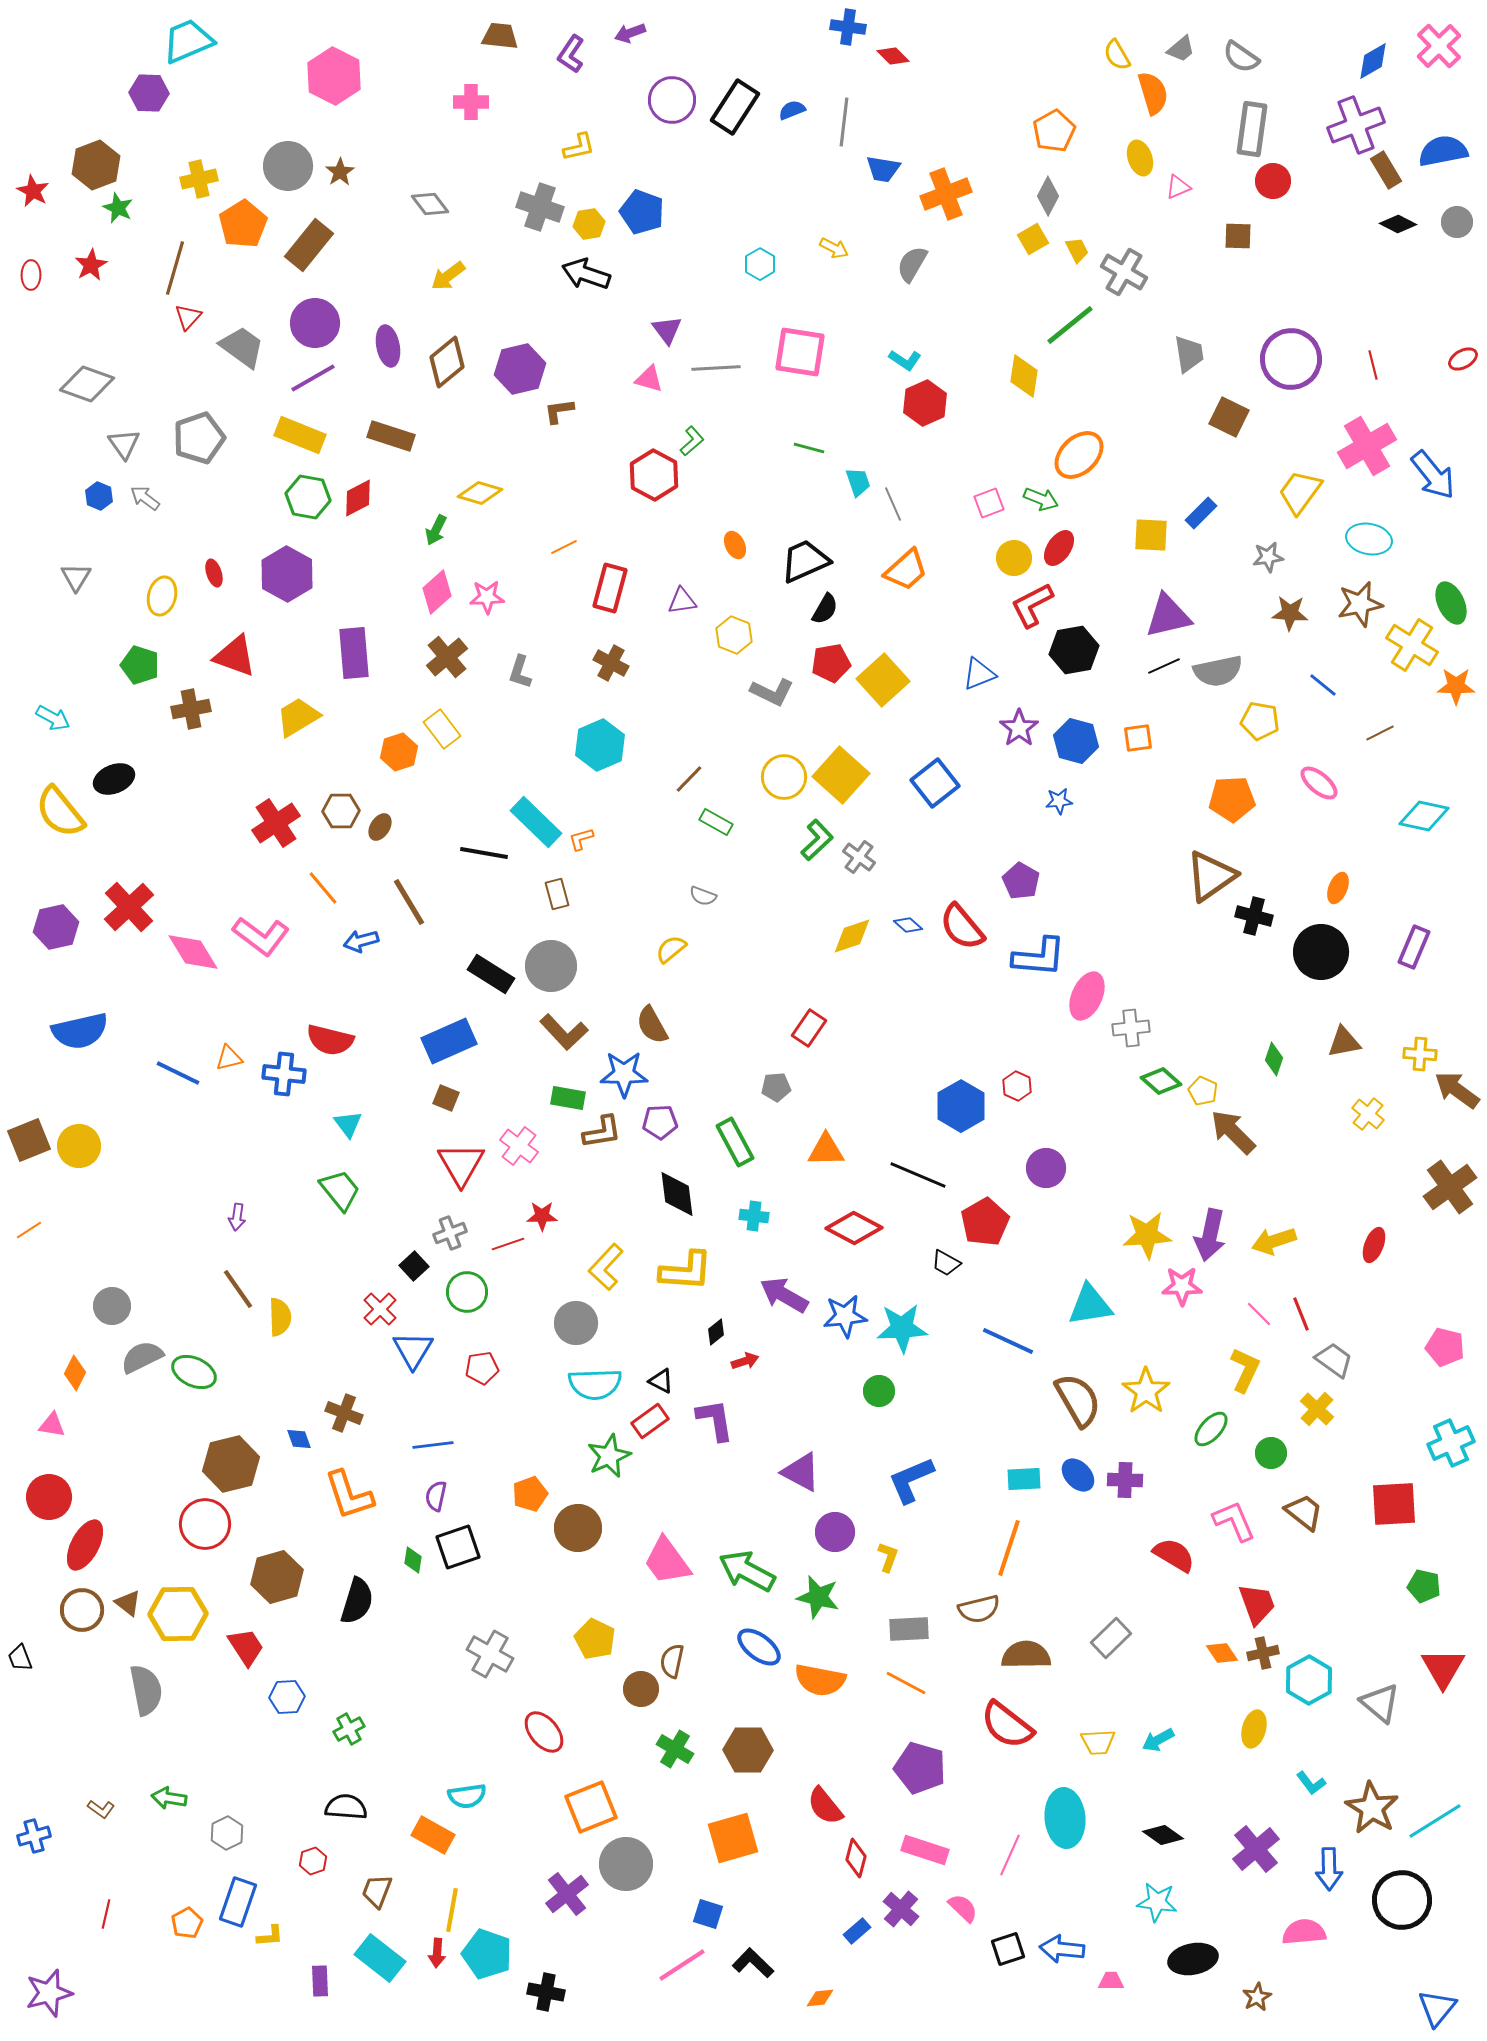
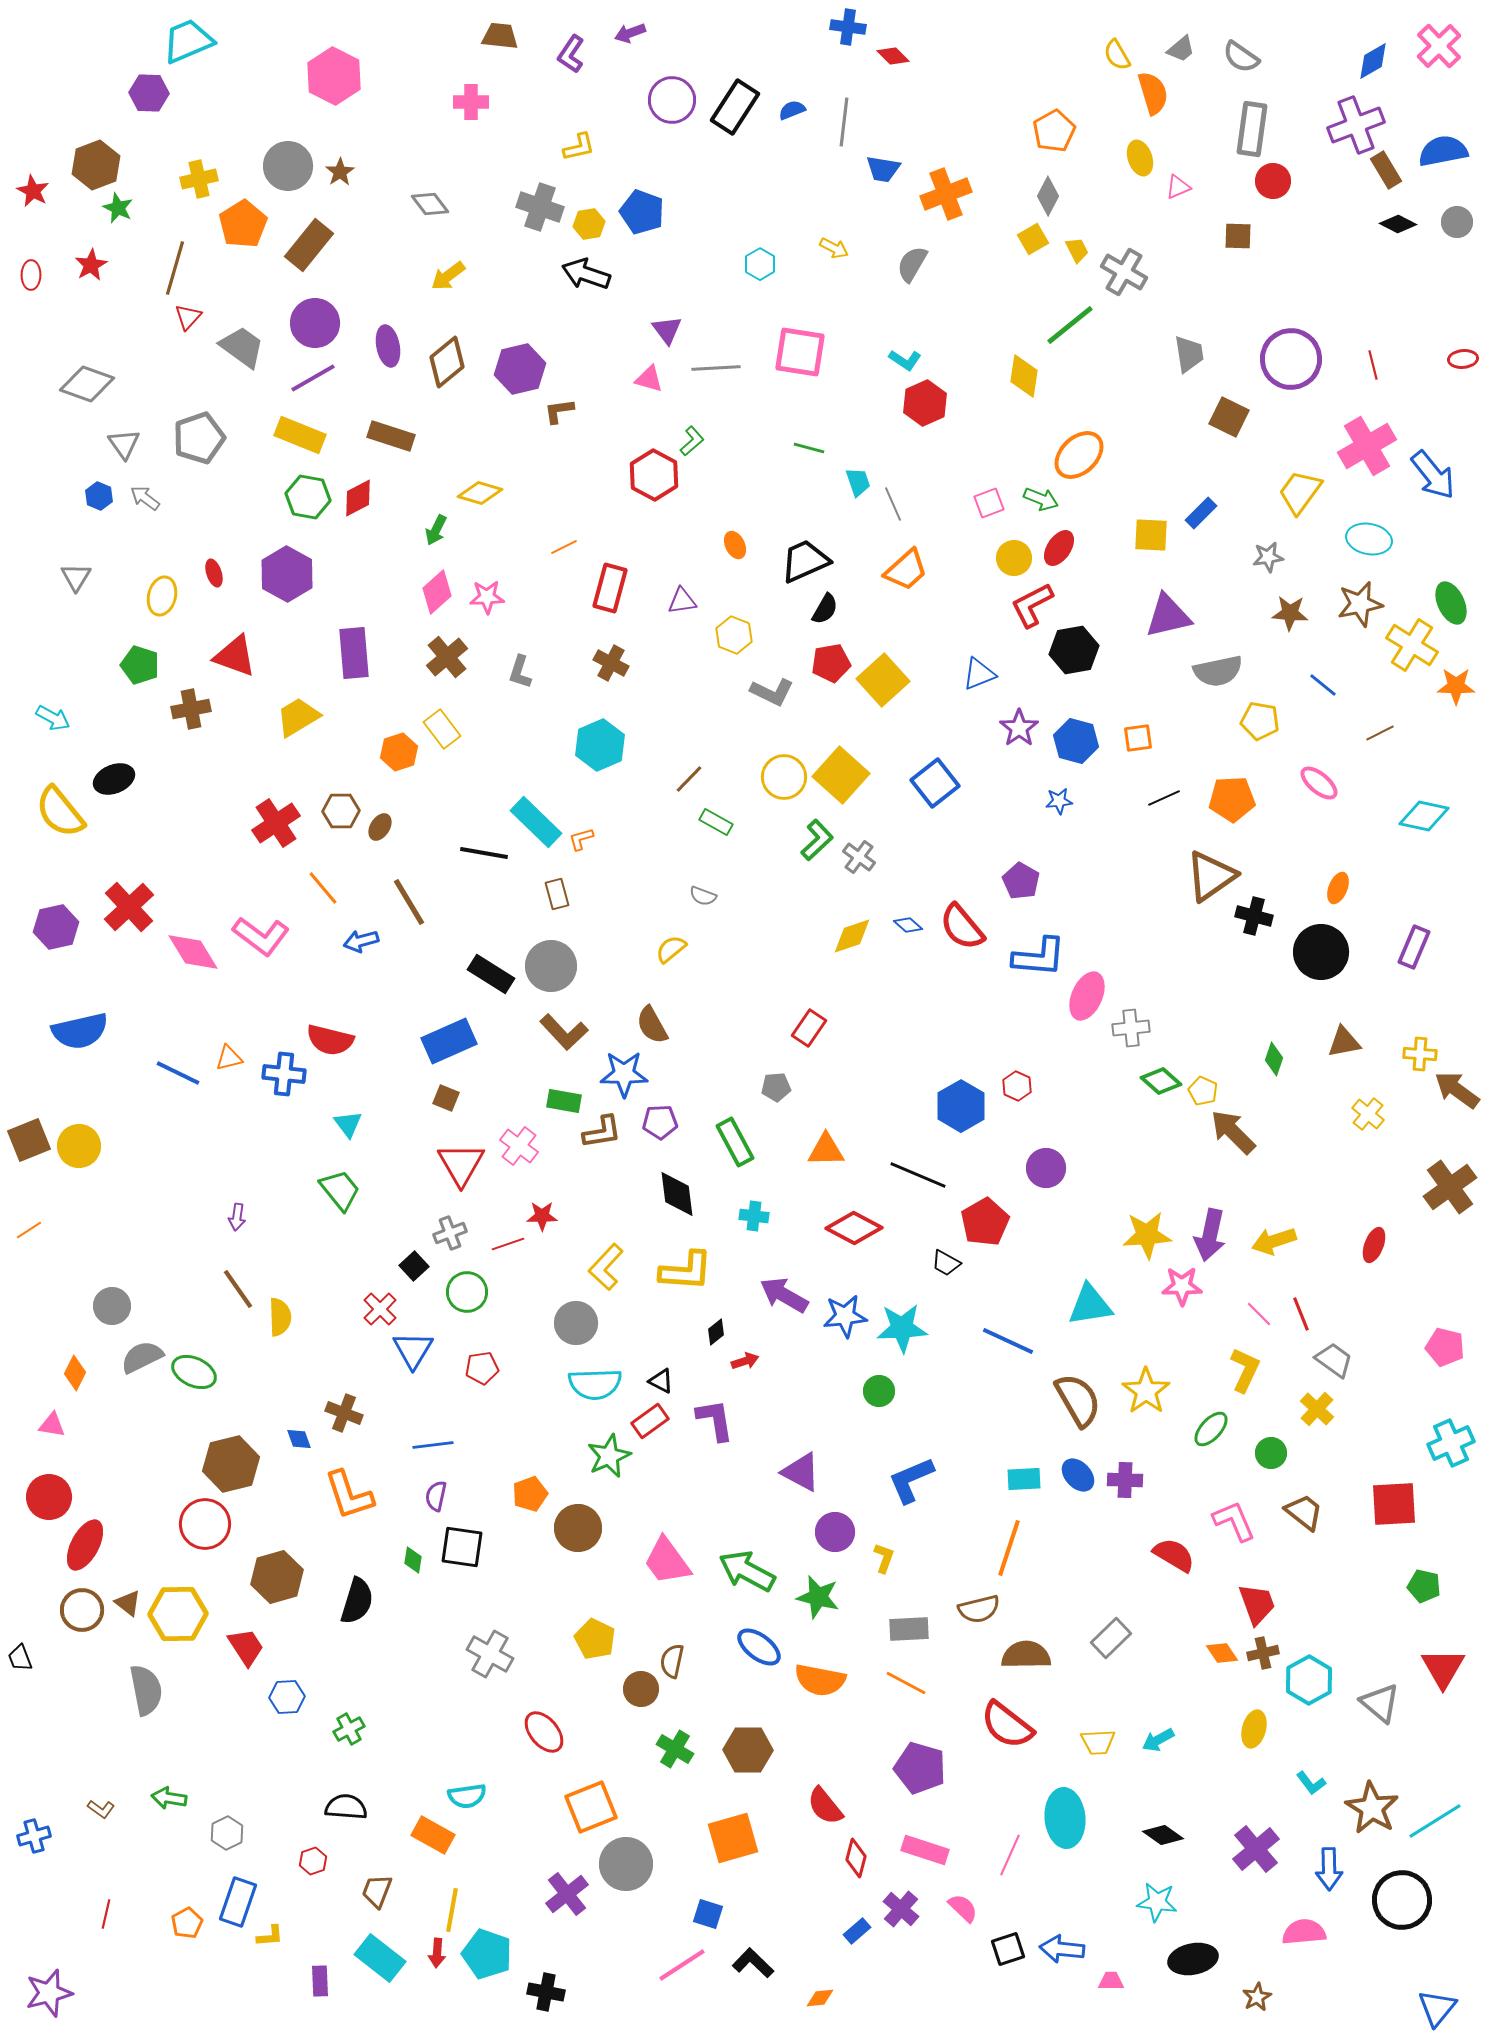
red ellipse at (1463, 359): rotated 24 degrees clockwise
black line at (1164, 666): moved 132 px down
green rectangle at (568, 1098): moved 4 px left, 3 px down
black square at (458, 1547): moved 4 px right; rotated 27 degrees clockwise
yellow L-shape at (888, 1557): moved 4 px left, 1 px down
